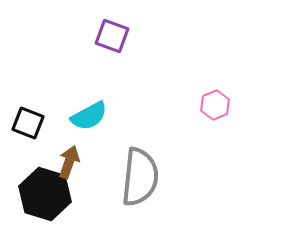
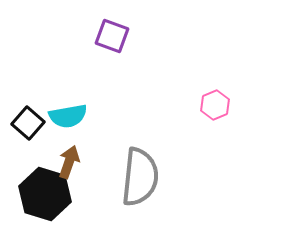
cyan semicircle: moved 21 px left; rotated 18 degrees clockwise
black square: rotated 20 degrees clockwise
